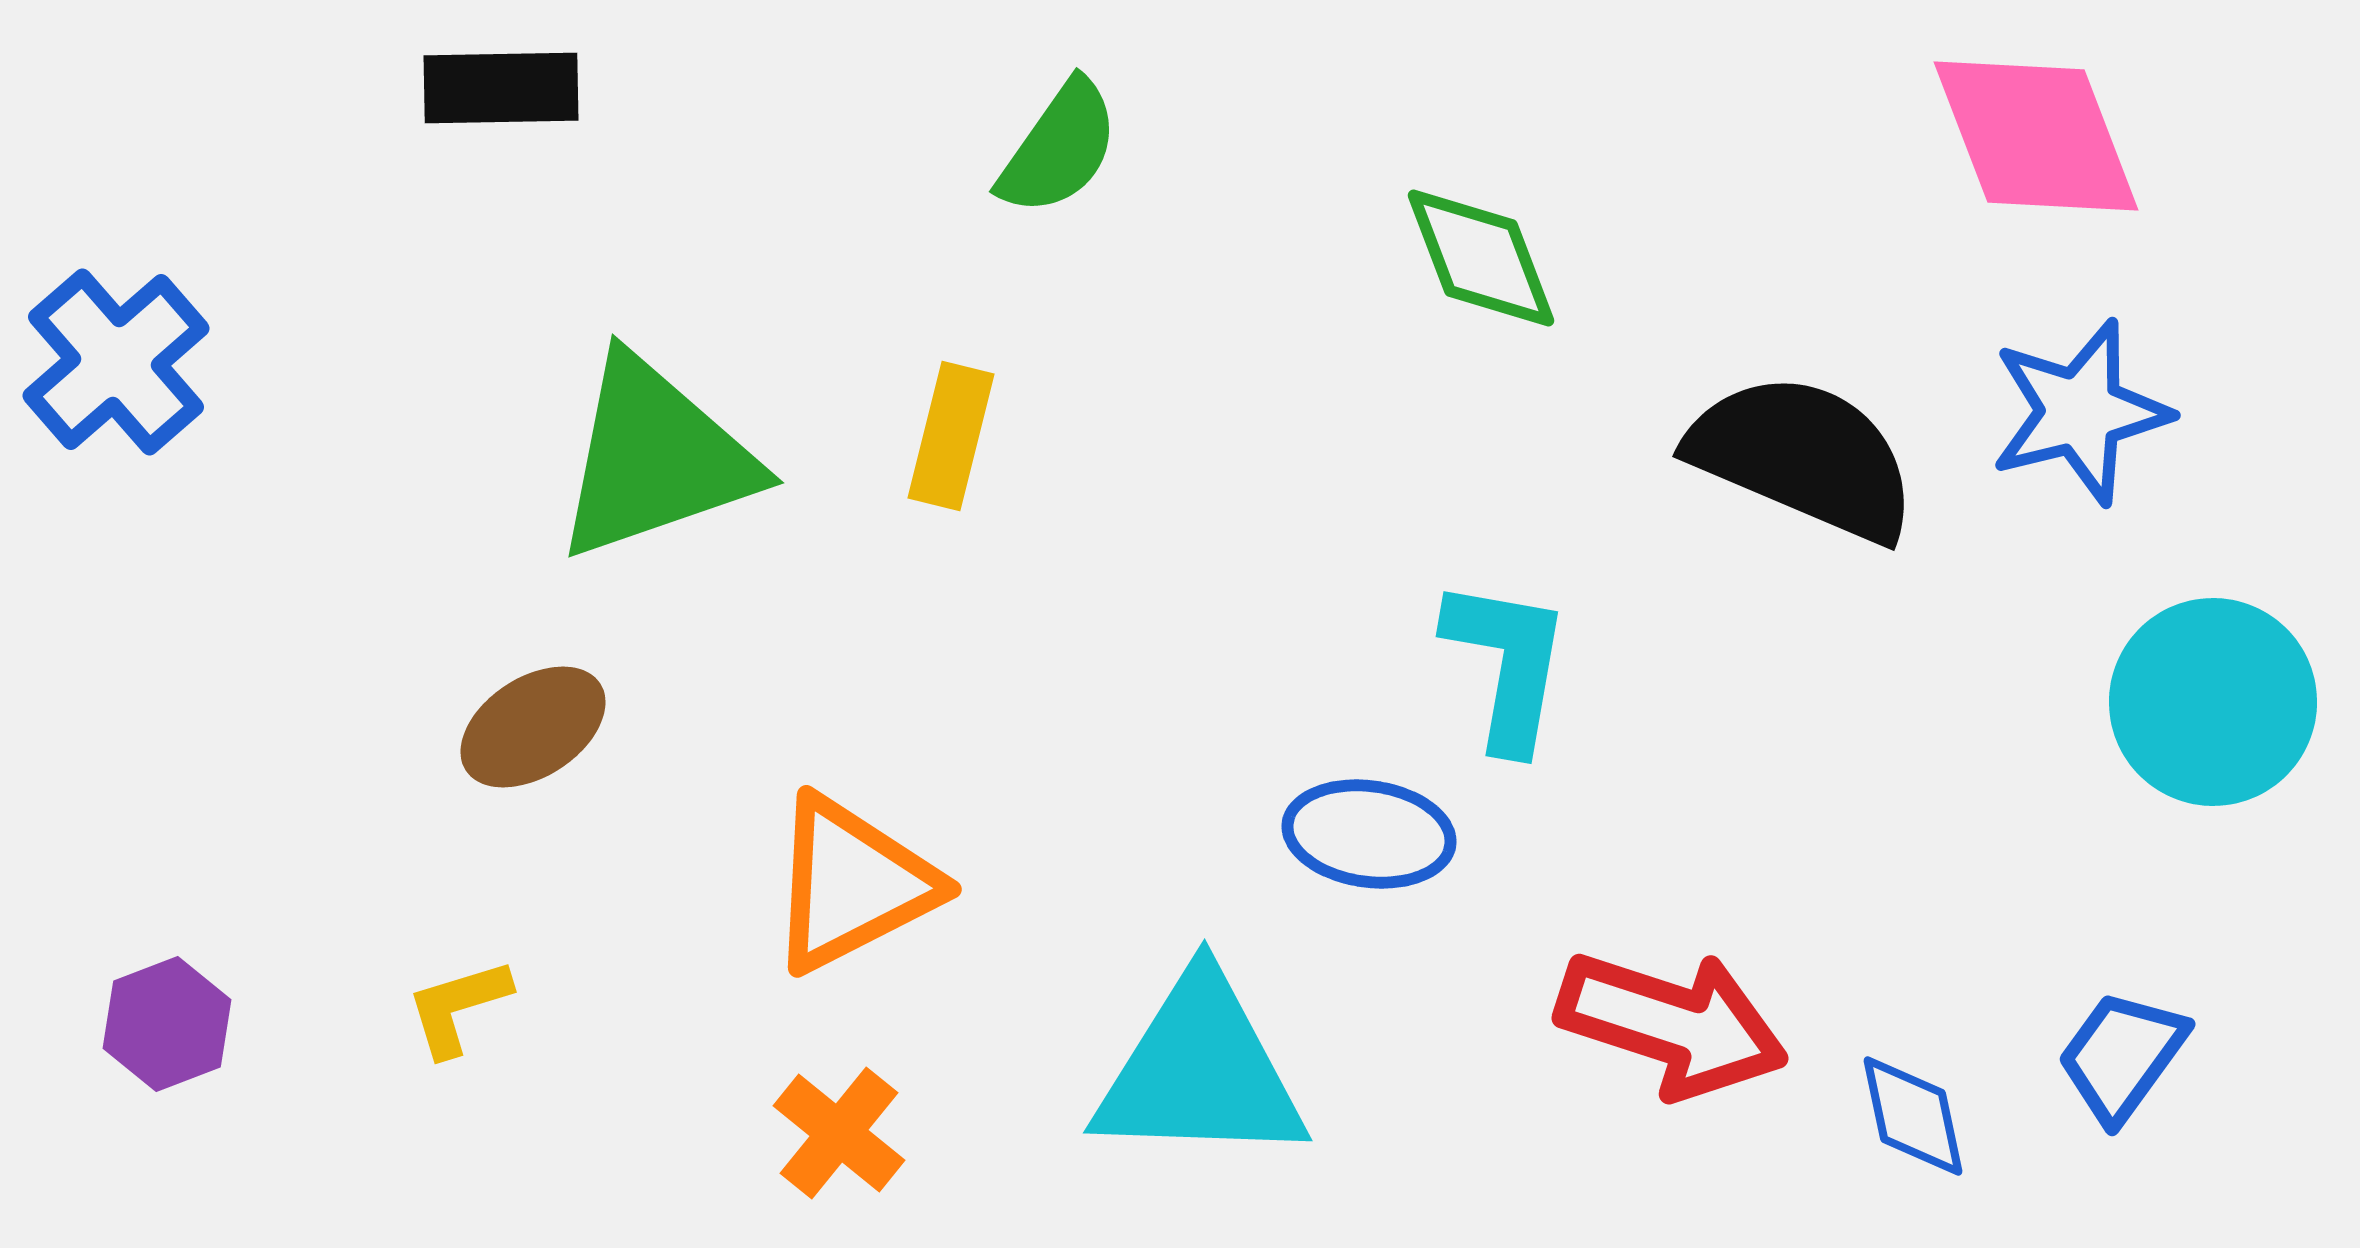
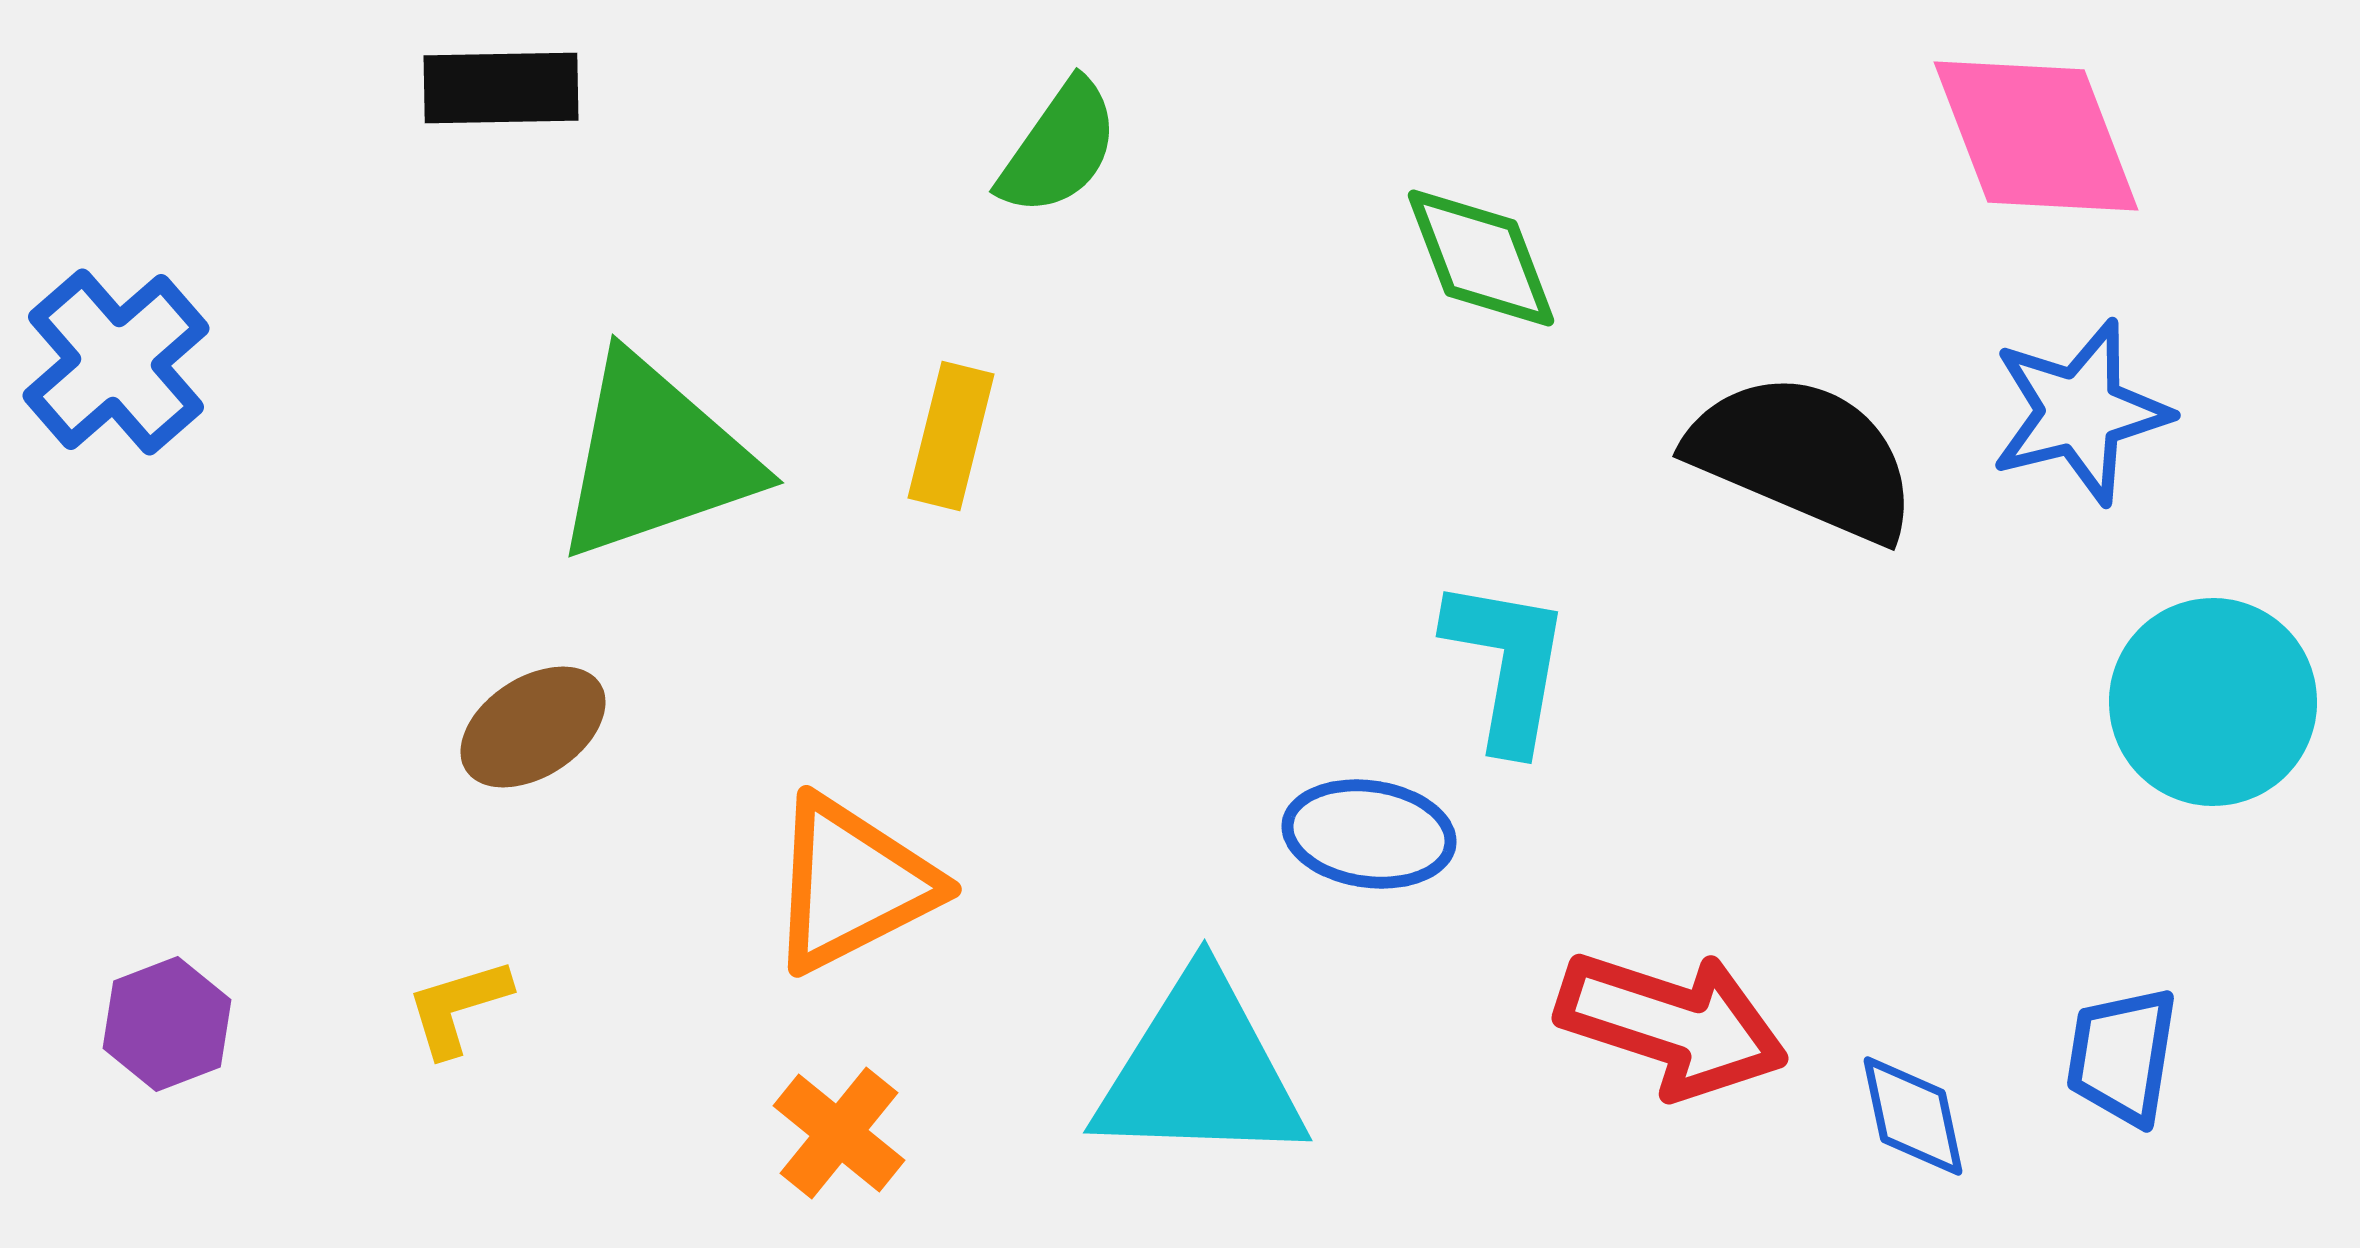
blue trapezoid: rotated 27 degrees counterclockwise
